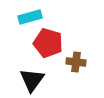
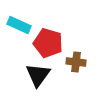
cyan rectangle: moved 11 px left, 8 px down; rotated 40 degrees clockwise
black triangle: moved 6 px right, 5 px up
